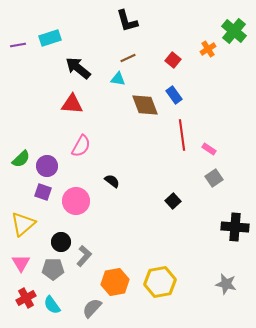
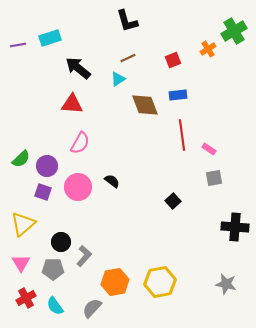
green cross: rotated 20 degrees clockwise
red square: rotated 28 degrees clockwise
cyan triangle: rotated 42 degrees counterclockwise
blue rectangle: moved 4 px right; rotated 60 degrees counterclockwise
pink semicircle: moved 1 px left, 3 px up
gray square: rotated 24 degrees clockwise
pink circle: moved 2 px right, 14 px up
cyan semicircle: moved 3 px right, 1 px down
